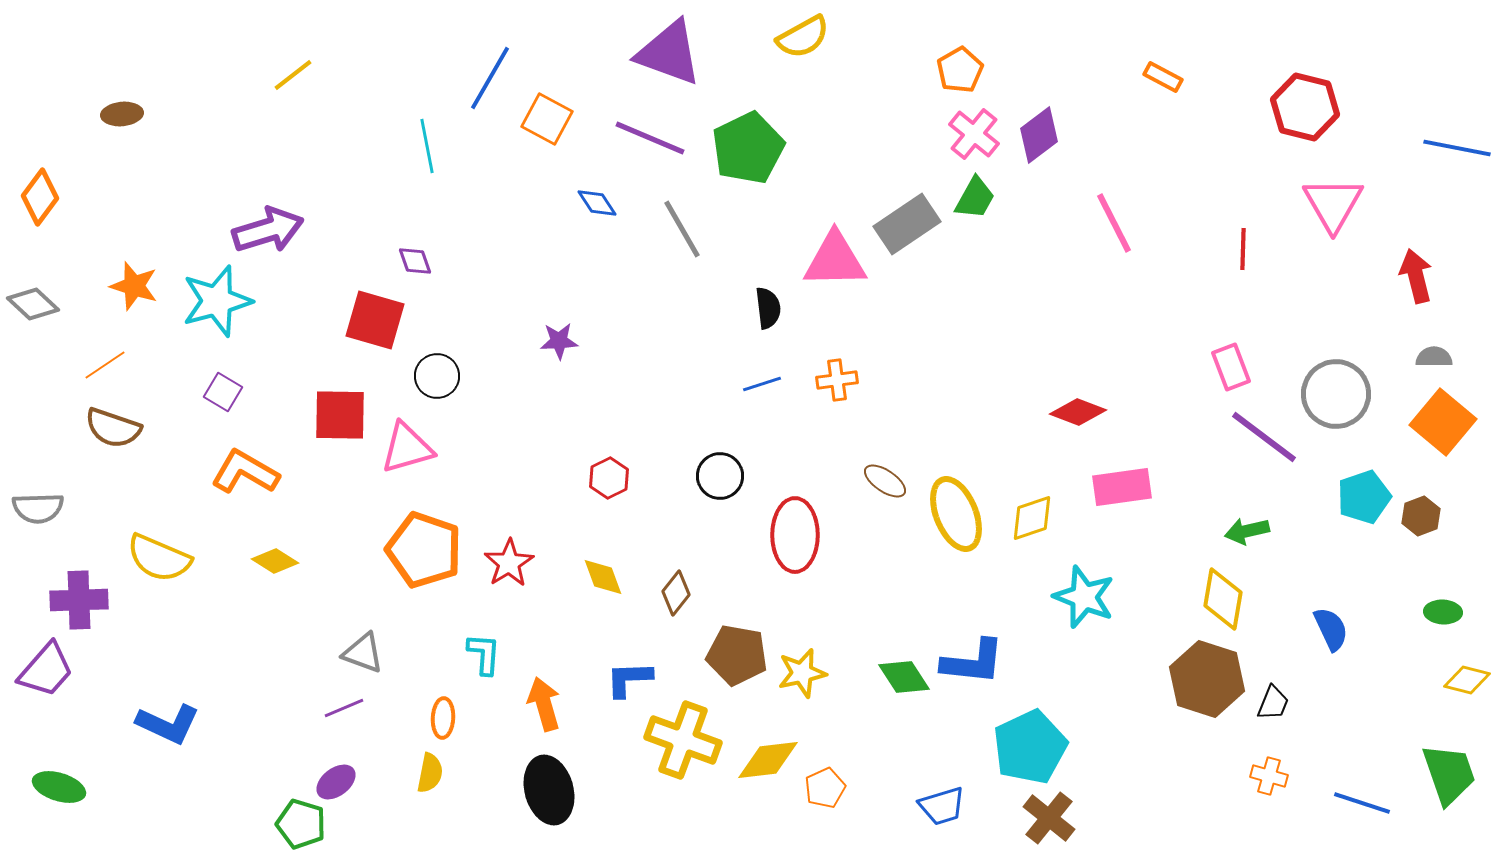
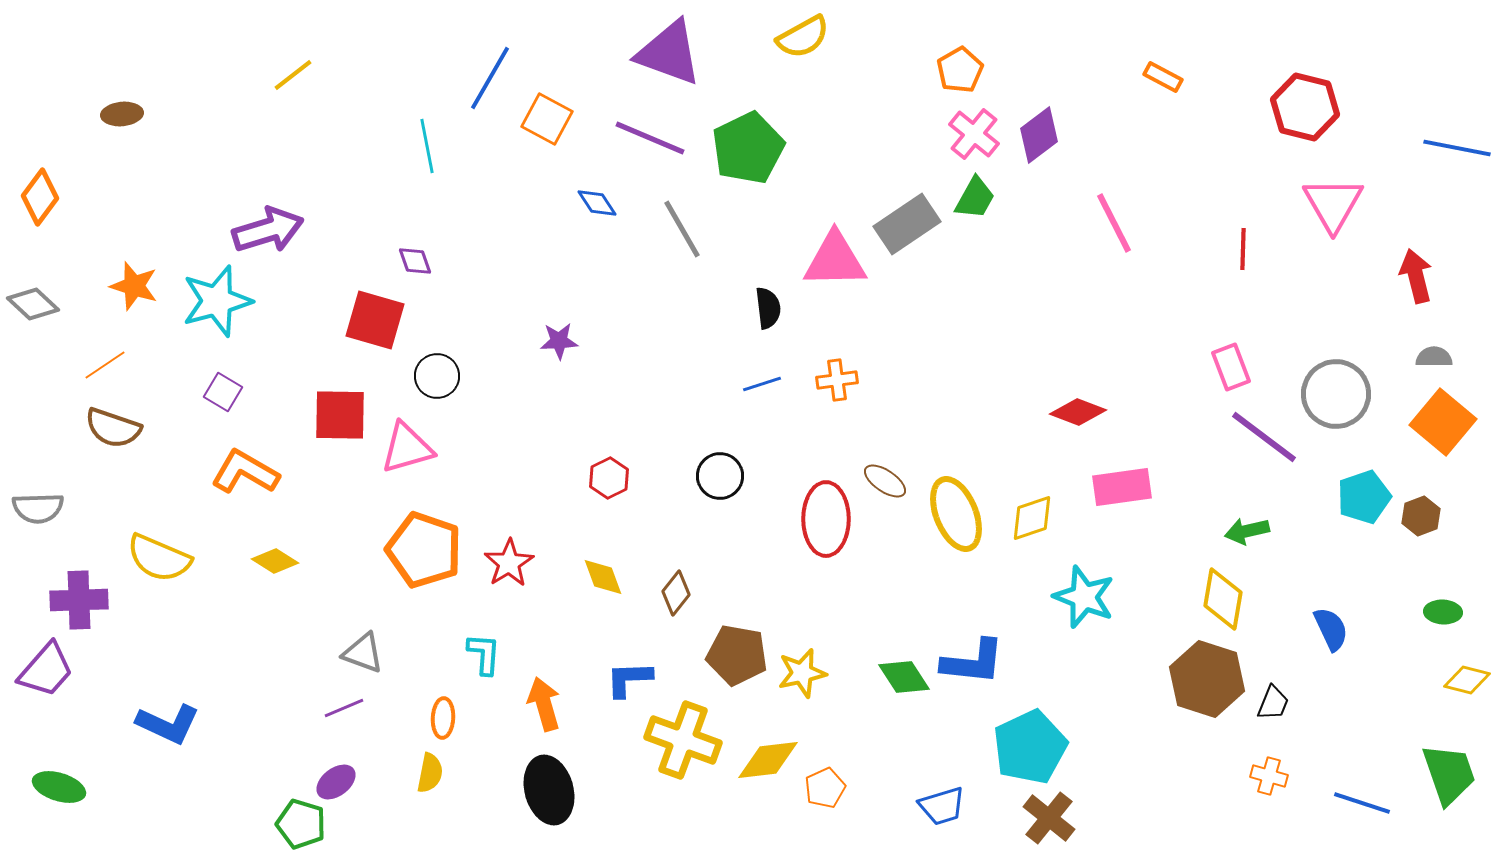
red ellipse at (795, 535): moved 31 px right, 16 px up
